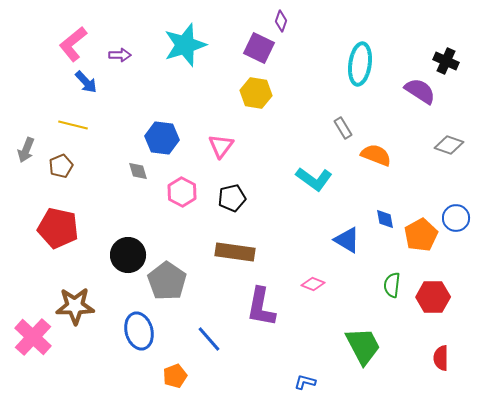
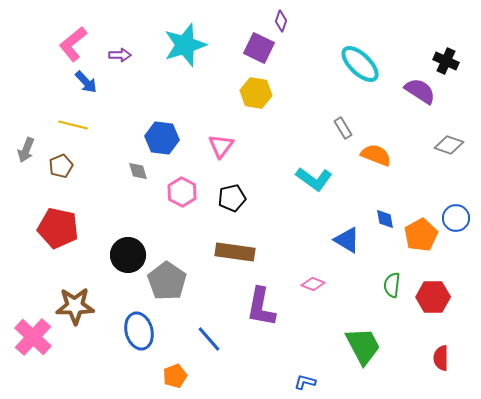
cyan ellipse at (360, 64): rotated 54 degrees counterclockwise
